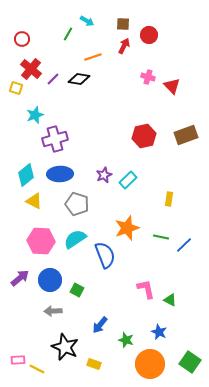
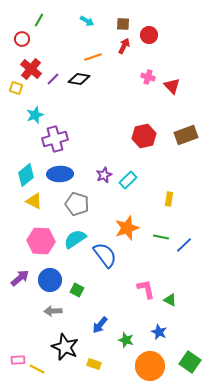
green line at (68, 34): moved 29 px left, 14 px up
blue semicircle at (105, 255): rotated 16 degrees counterclockwise
orange circle at (150, 364): moved 2 px down
